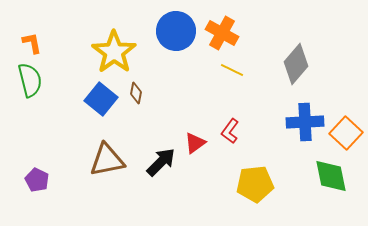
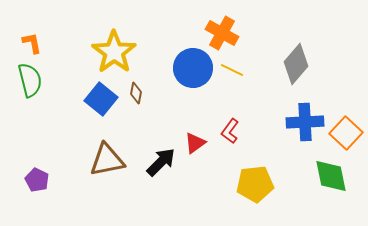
blue circle: moved 17 px right, 37 px down
